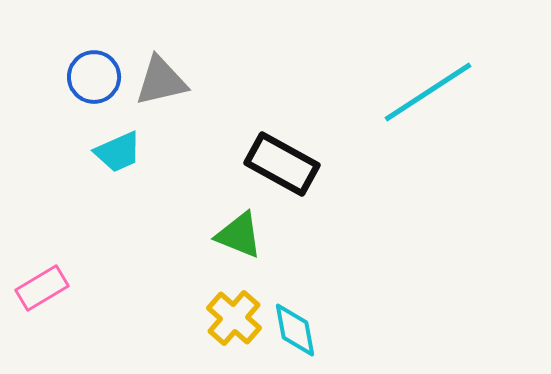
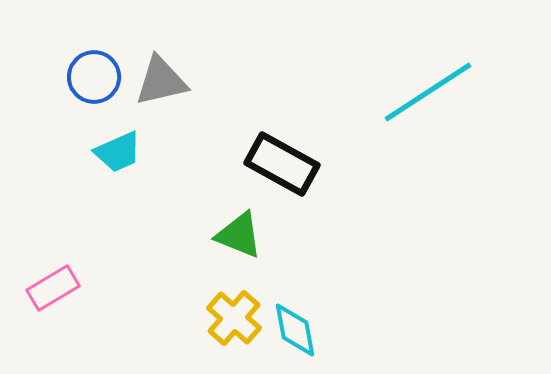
pink rectangle: moved 11 px right
